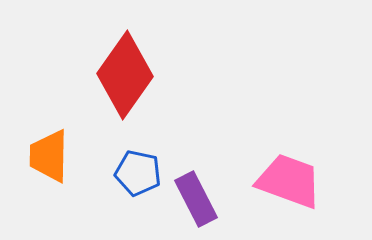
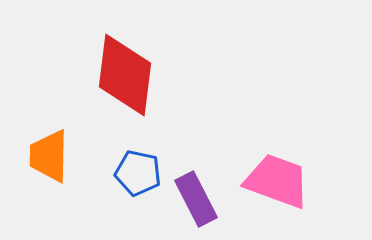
red diamond: rotated 28 degrees counterclockwise
pink trapezoid: moved 12 px left
